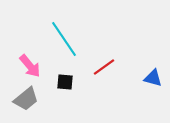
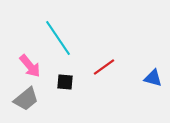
cyan line: moved 6 px left, 1 px up
